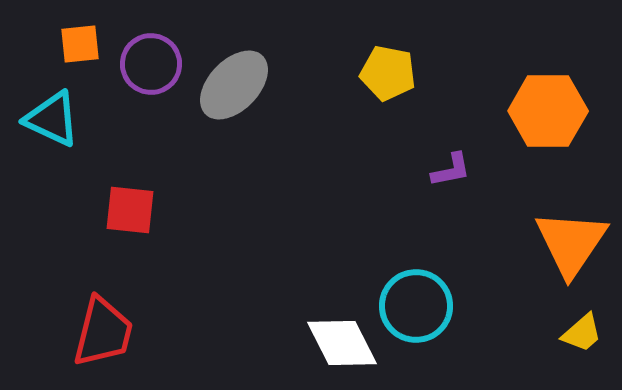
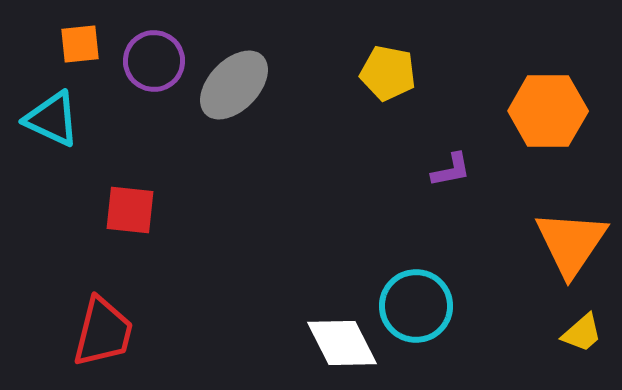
purple circle: moved 3 px right, 3 px up
